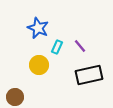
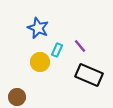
cyan rectangle: moved 3 px down
yellow circle: moved 1 px right, 3 px up
black rectangle: rotated 36 degrees clockwise
brown circle: moved 2 px right
